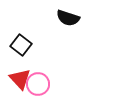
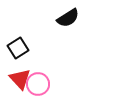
black semicircle: rotated 50 degrees counterclockwise
black square: moved 3 px left, 3 px down; rotated 20 degrees clockwise
